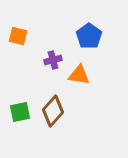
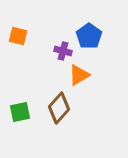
purple cross: moved 10 px right, 9 px up; rotated 30 degrees clockwise
orange triangle: rotated 40 degrees counterclockwise
brown diamond: moved 6 px right, 3 px up
